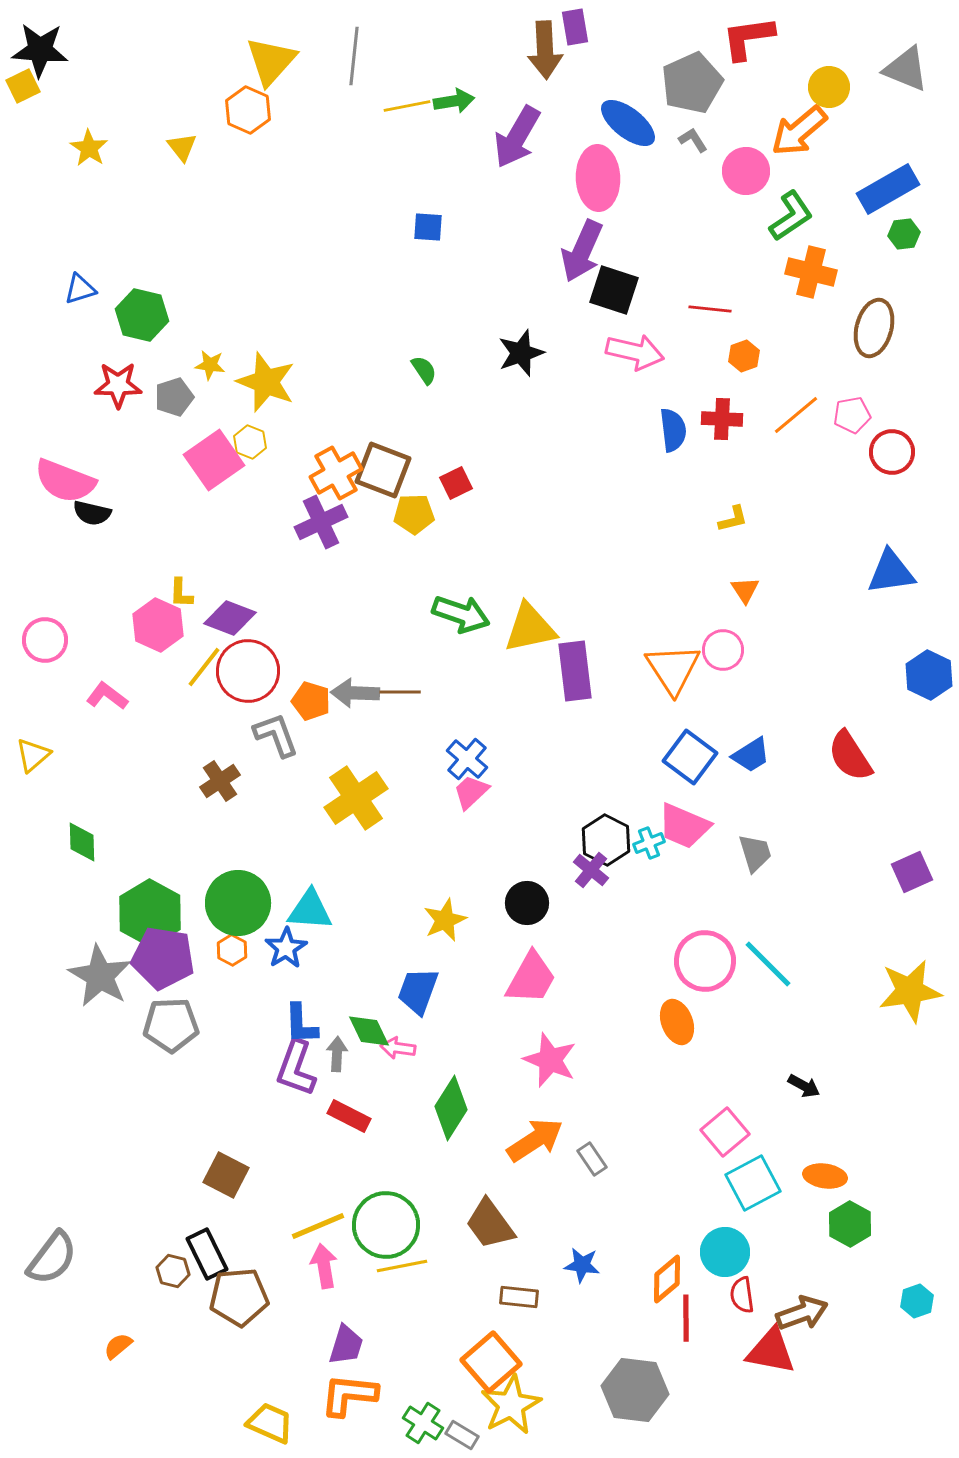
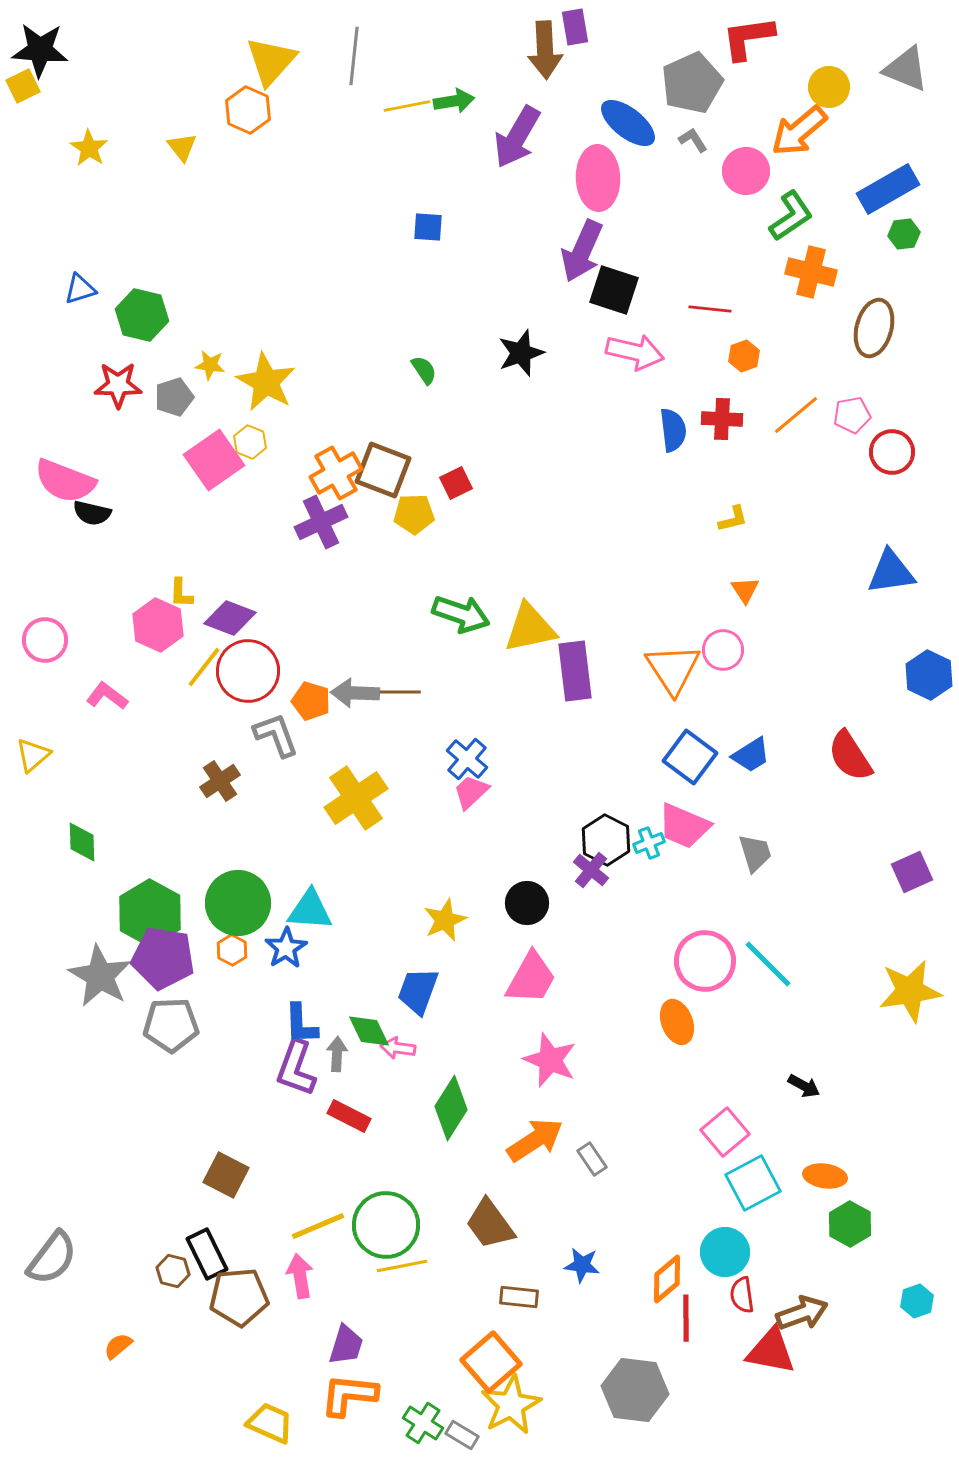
yellow star at (266, 382): rotated 8 degrees clockwise
pink arrow at (324, 1266): moved 24 px left, 10 px down
